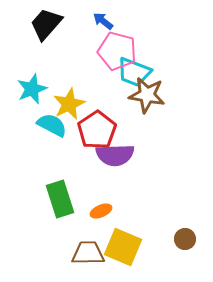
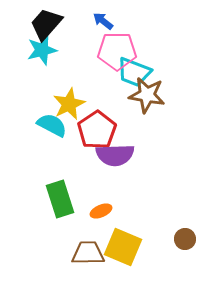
pink pentagon: rotated 15 degrees counterclockwise
cyan star: moved 10 px right, 39 px up; rotated 8 degrees clockwise
